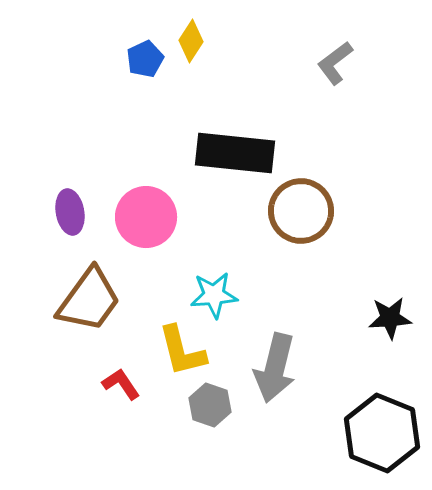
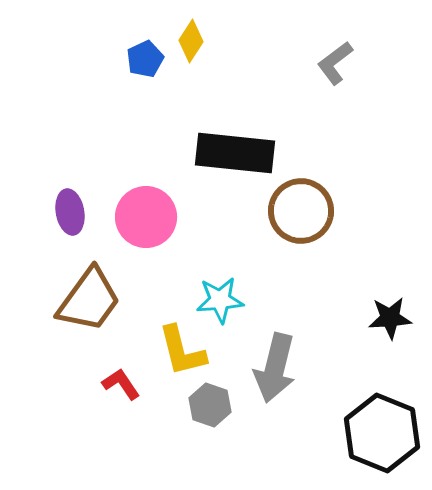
cyan star: moved 6 px right, 5 px down
